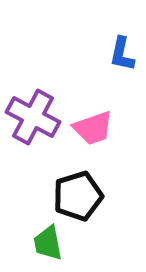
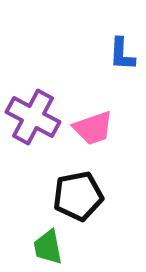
blue L-shape: rotated 9 degrees counterclockwise
black pentagon: rotated 6 degrees clockwise
green trapezoid: moved 4 px down
